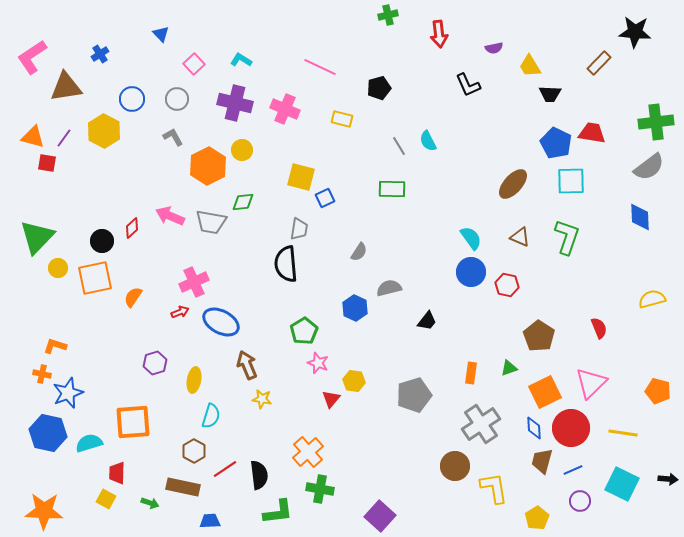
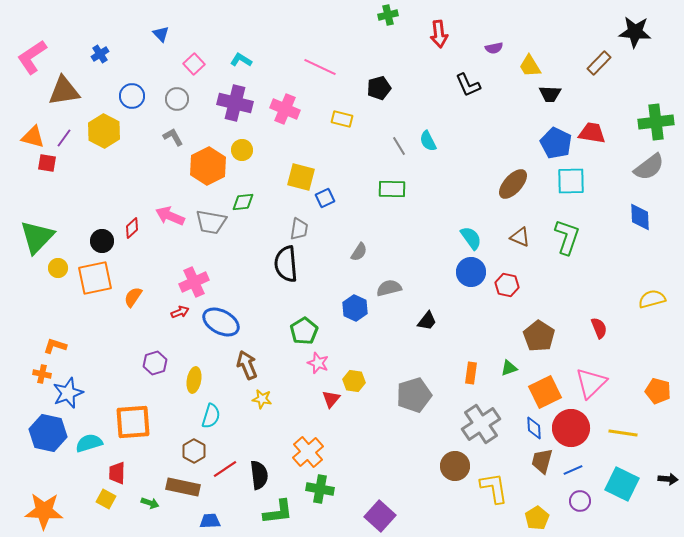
brown triangle at (66, 87): moved 2 px left, 4 px down
blue circle at (132, 99): moved 3 px up
